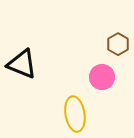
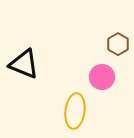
black triangle: moved 2 px right
yellow ellipse: moved 3 px up; rotated 16 degrees clockwise
